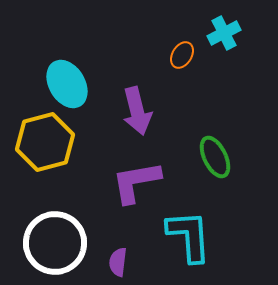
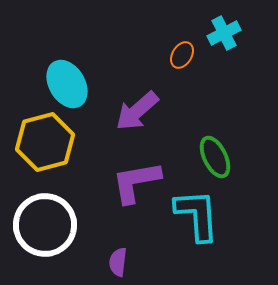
purple arrow: rotated 63 degrees clockwise
cyan L-shape: moved 8 px right, 21 px up
white circle: moved 10 px left, 18 px up
